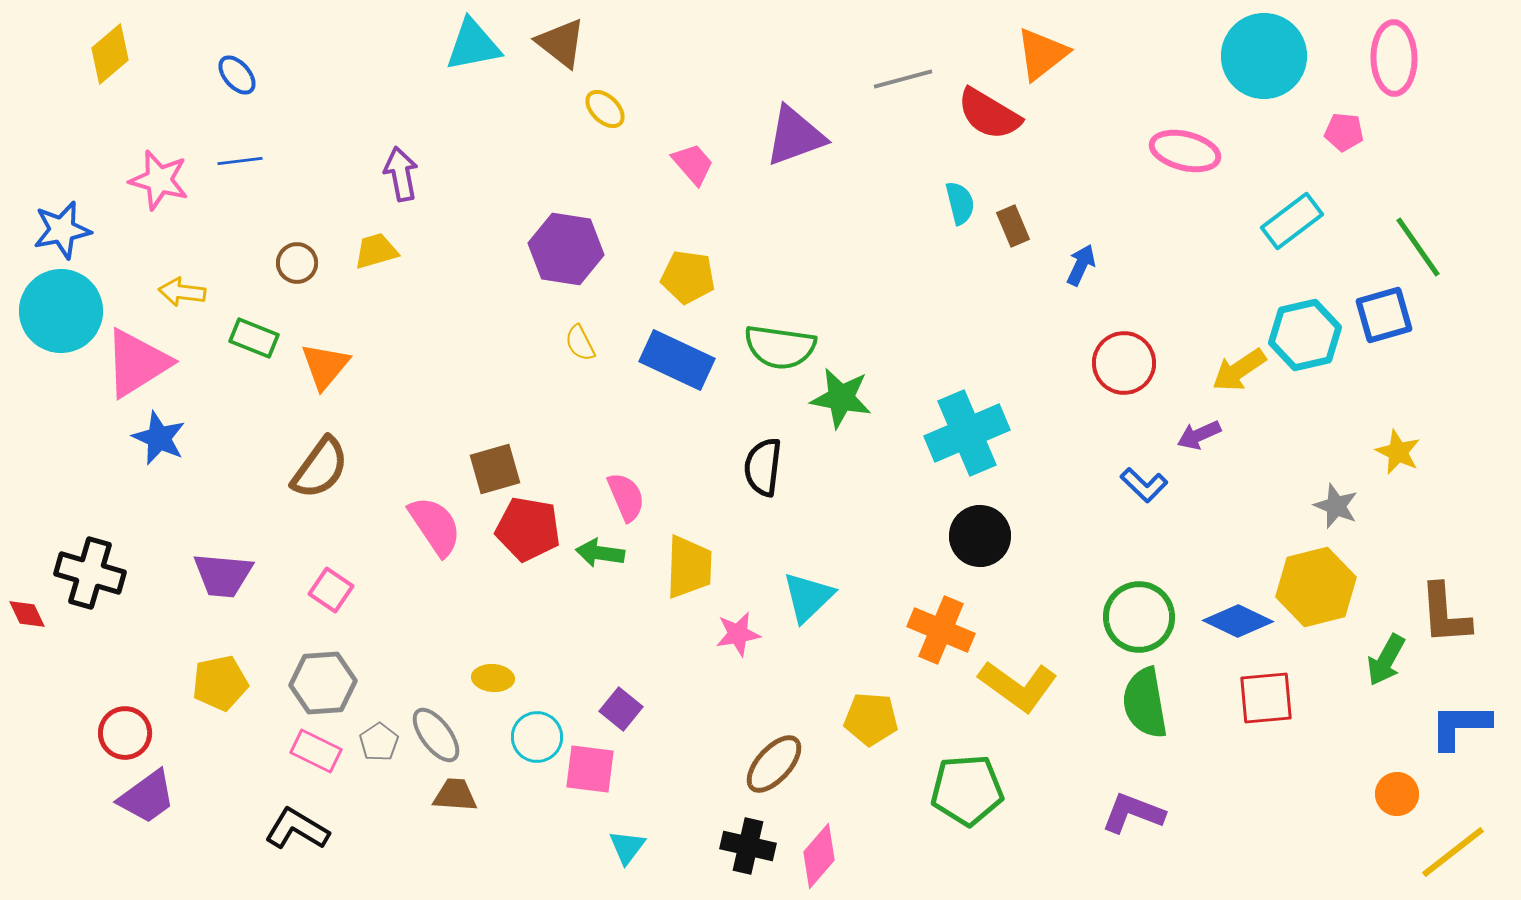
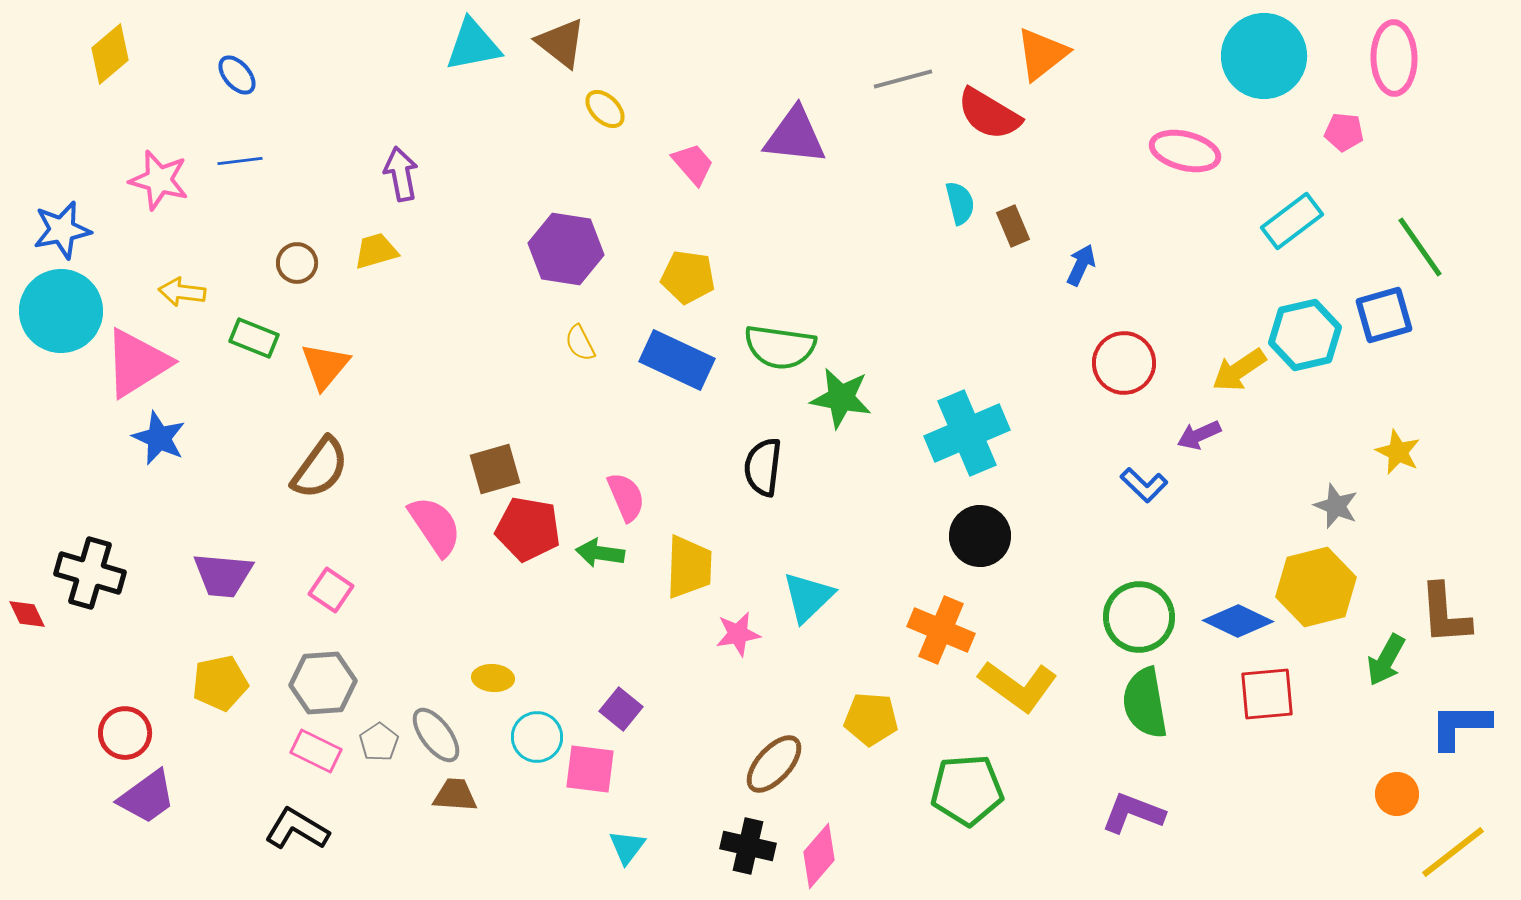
purple triangle at (795, 136): rotated 26 degrees clockwise
green line at (1418, 247): moved 2 px right
red square at (1266, 698): moved 1 px right, 4 px up
